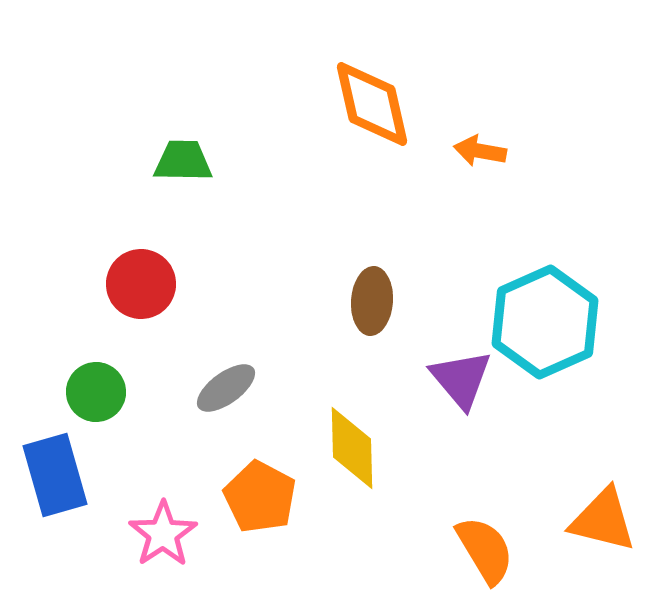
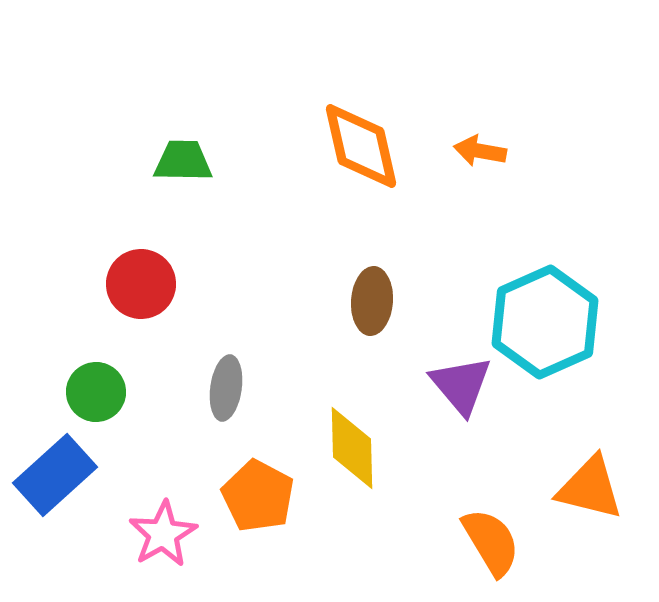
orange diamond: moved 11 px left, 42 px down
purple triangle: moved 6 px down
gray ellipse: rotated 46 degrees counterclockwise
blue rectangle: rotated 64 degrees clockwise
orange pentagon: moved 2 px left, 1 px up
orange triangle: moved 13 px left, 32 px up
pink star: rotated 4 degrees clockwise
orange semicircle: moved 6 px right, 8 px up
